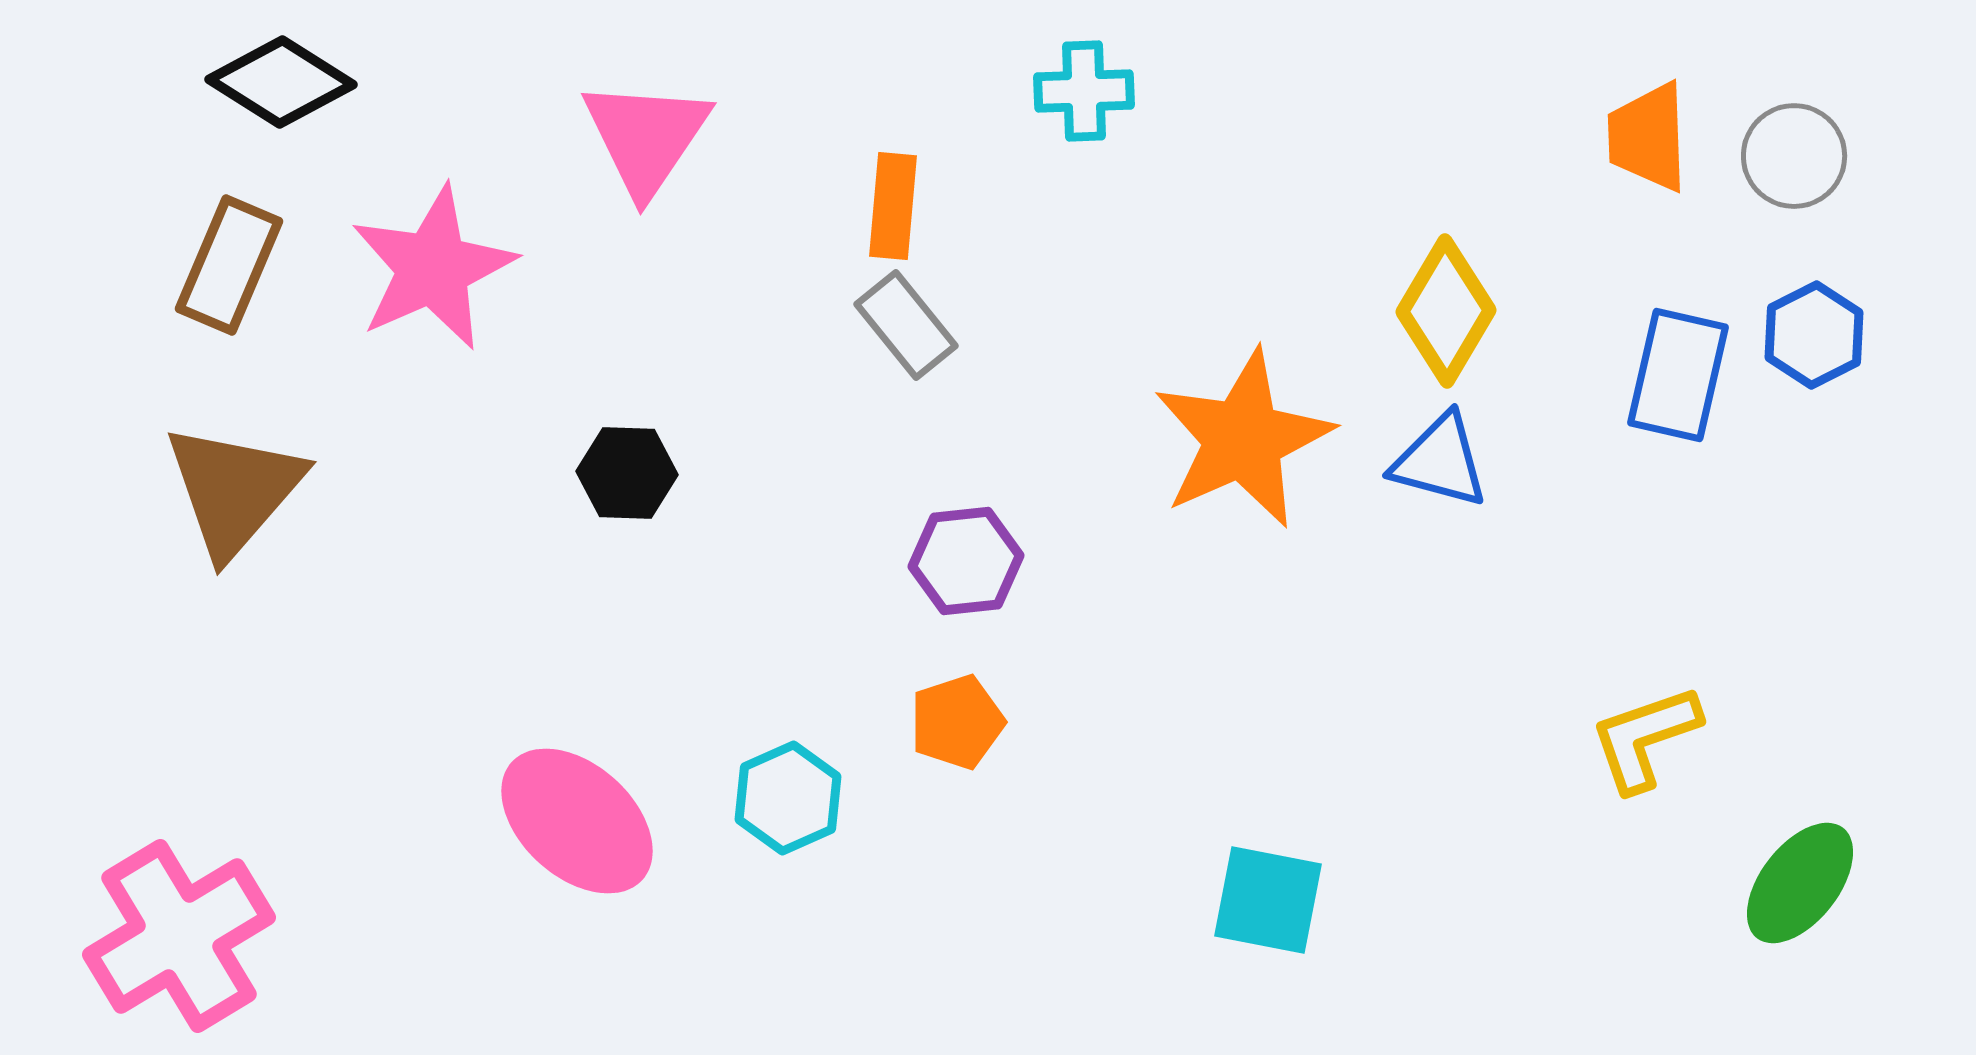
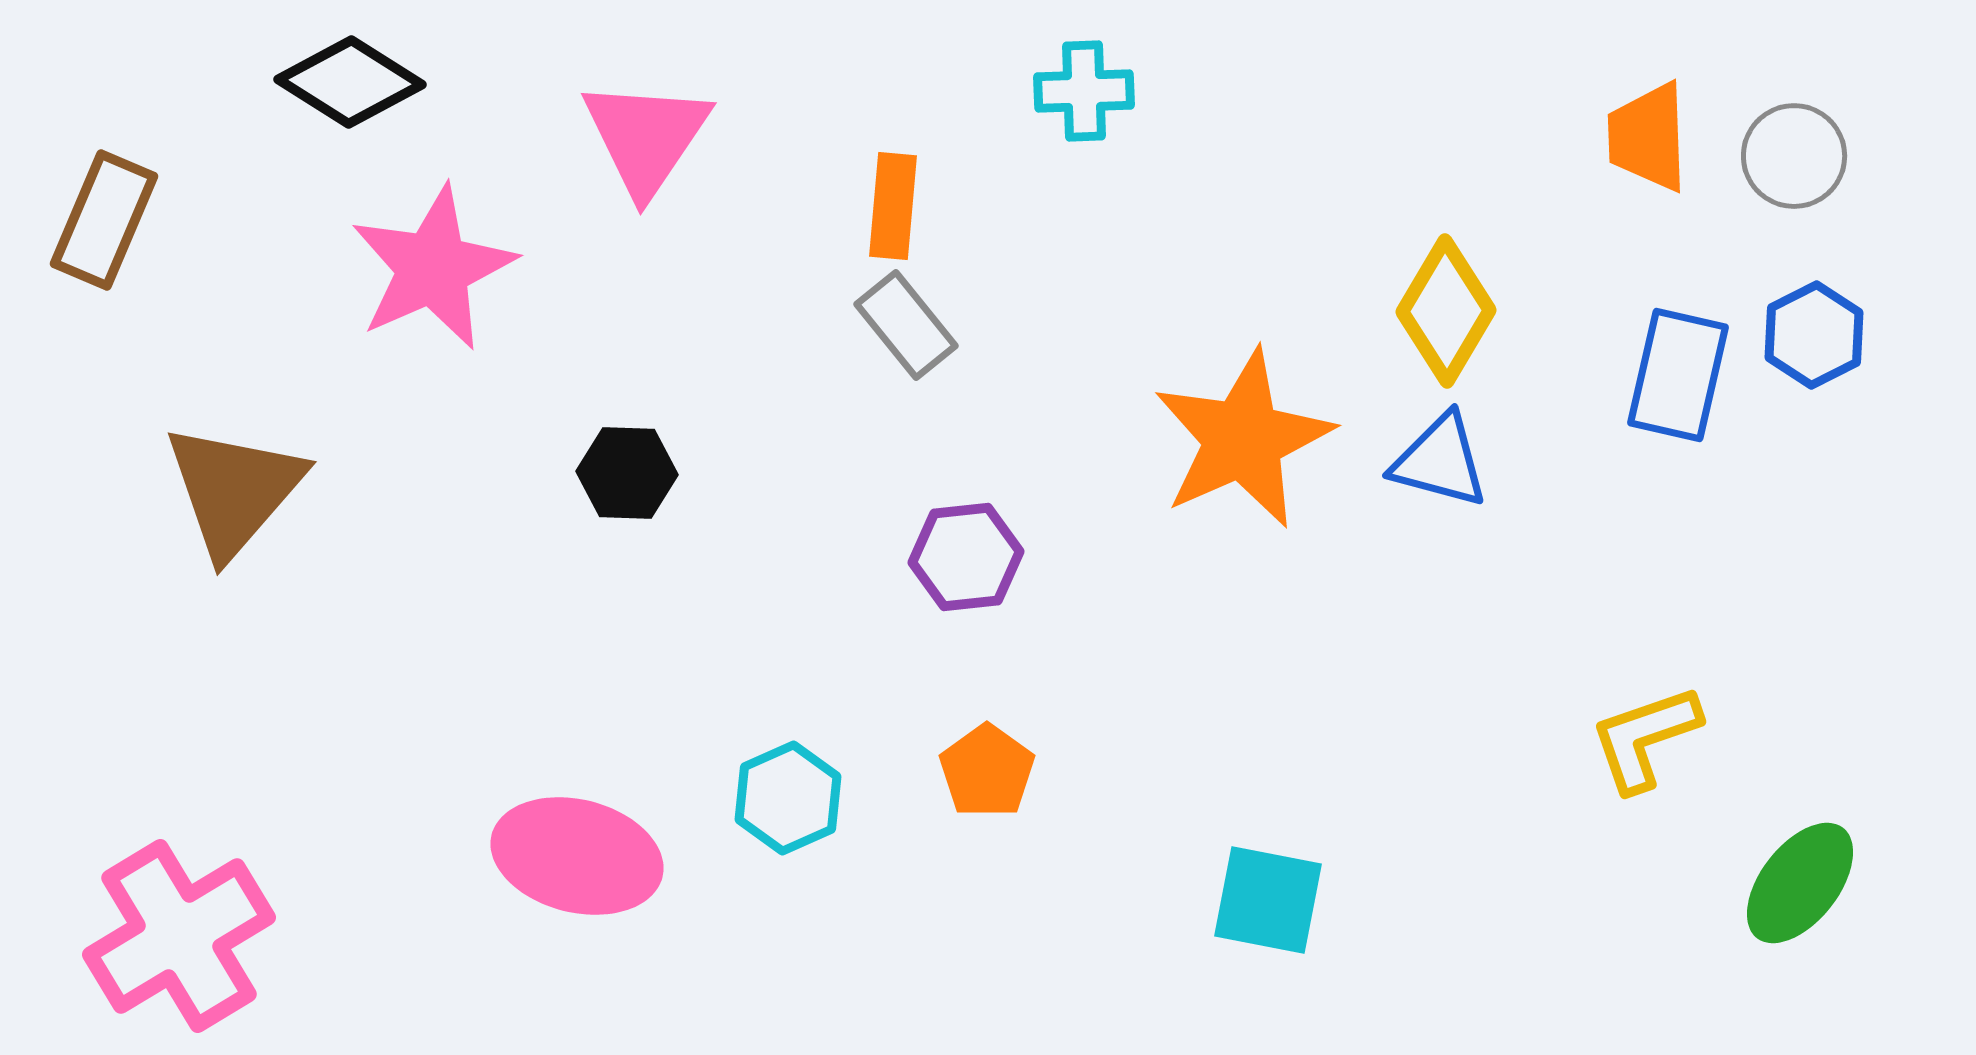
black diamond: moved 69 px right
brown rectangle: moved 125 px left, 45 px up
purple hexagon: moved 4 px up
orange pentagon: moved 30 px right, 49 px down; rotated 18 degrees counterclockwise
pink ellipse: moved 35 px down; rotated 28 degrees counterclockwise
